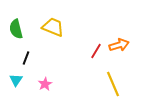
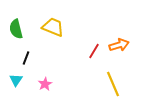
red line: moved 2 px left
